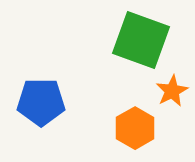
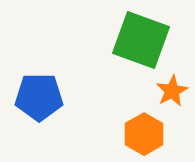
blue pentagon: moved 2 px left, 5 px up
orange hexagon: moved 9 px right, 6 px down
